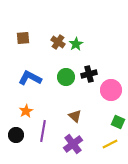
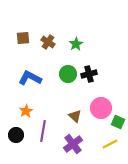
brown cross: moved 10 px left
green circle: moved 2 px right, 3 px up
pink circle: moved 10 px left, 18 px down
